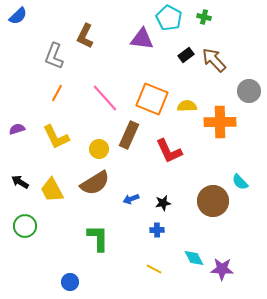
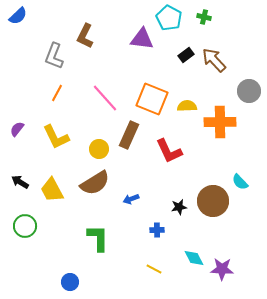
purple semicircle: rotated 35 degrees counterclockwise
black star: moved 16 px right, 4 px down
